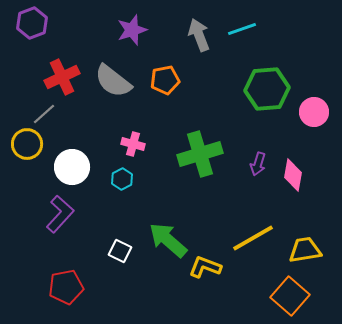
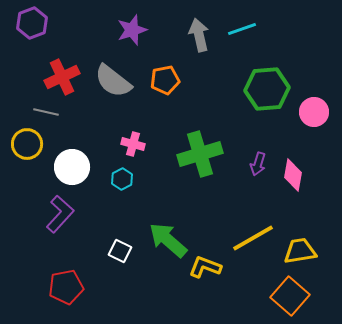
gray arrow: rotated 8 degrees clockwise
gray line: moved 2 px right, 2 px up; rotated 55 degrees clockwise
yellow trapezoid: moved 5 px left, 1 px down
